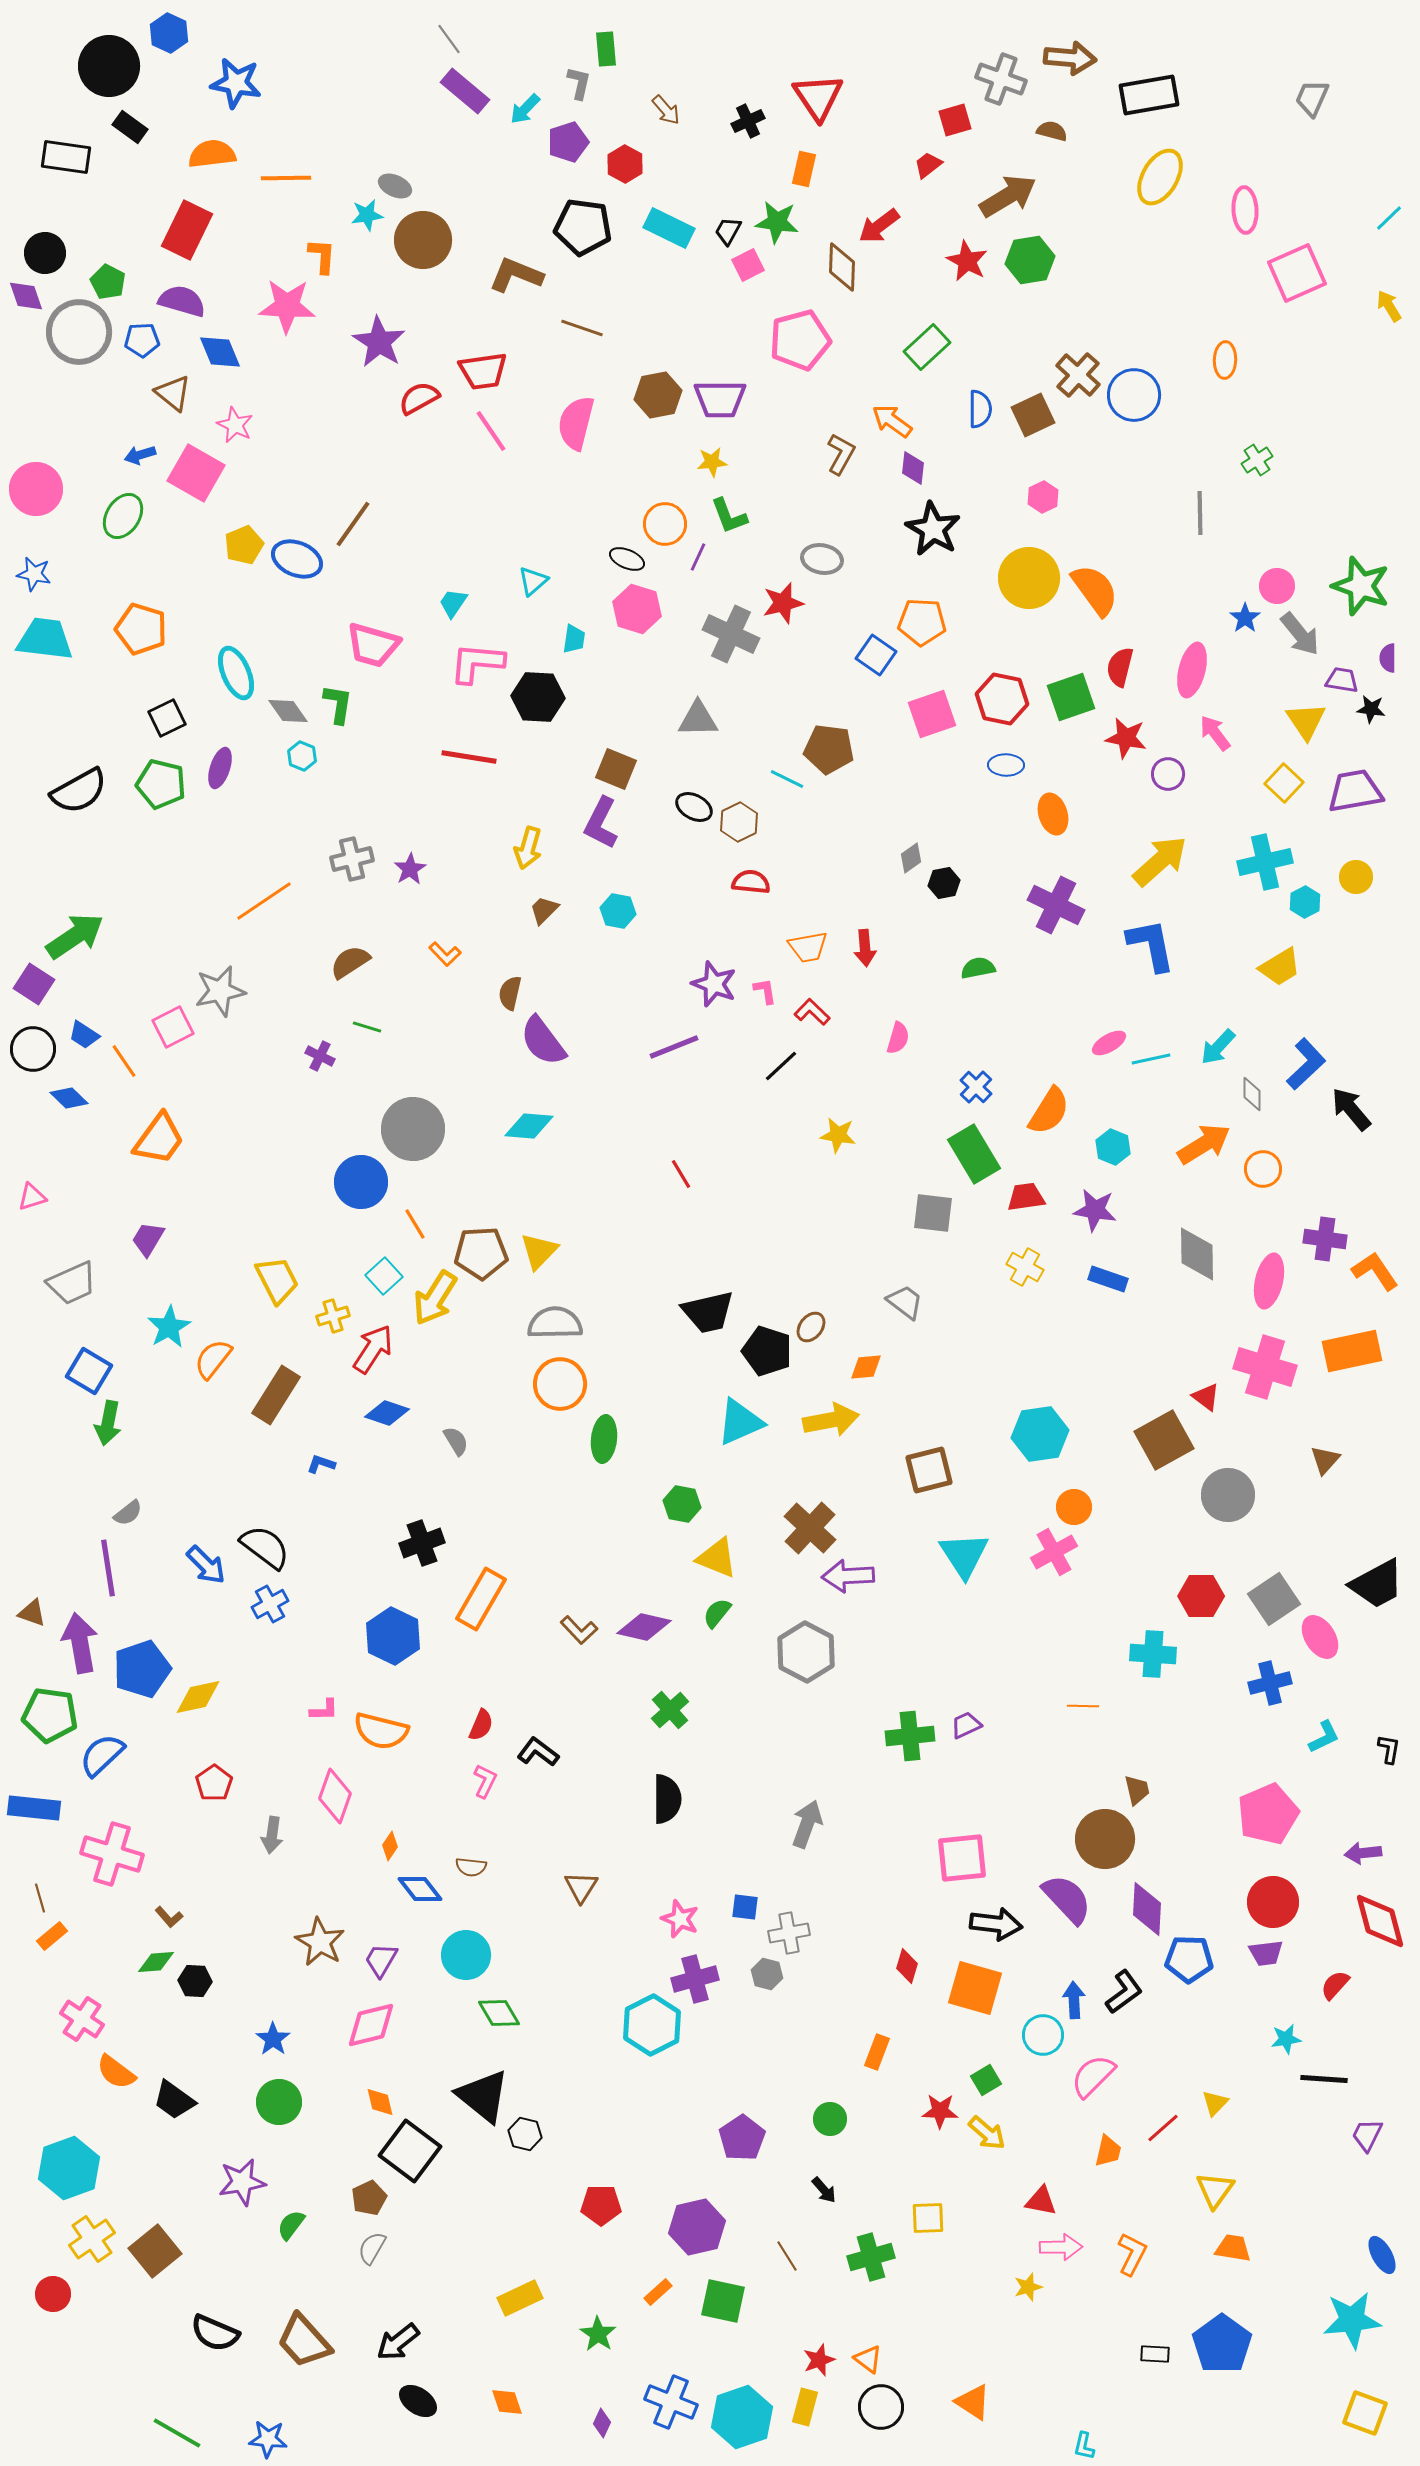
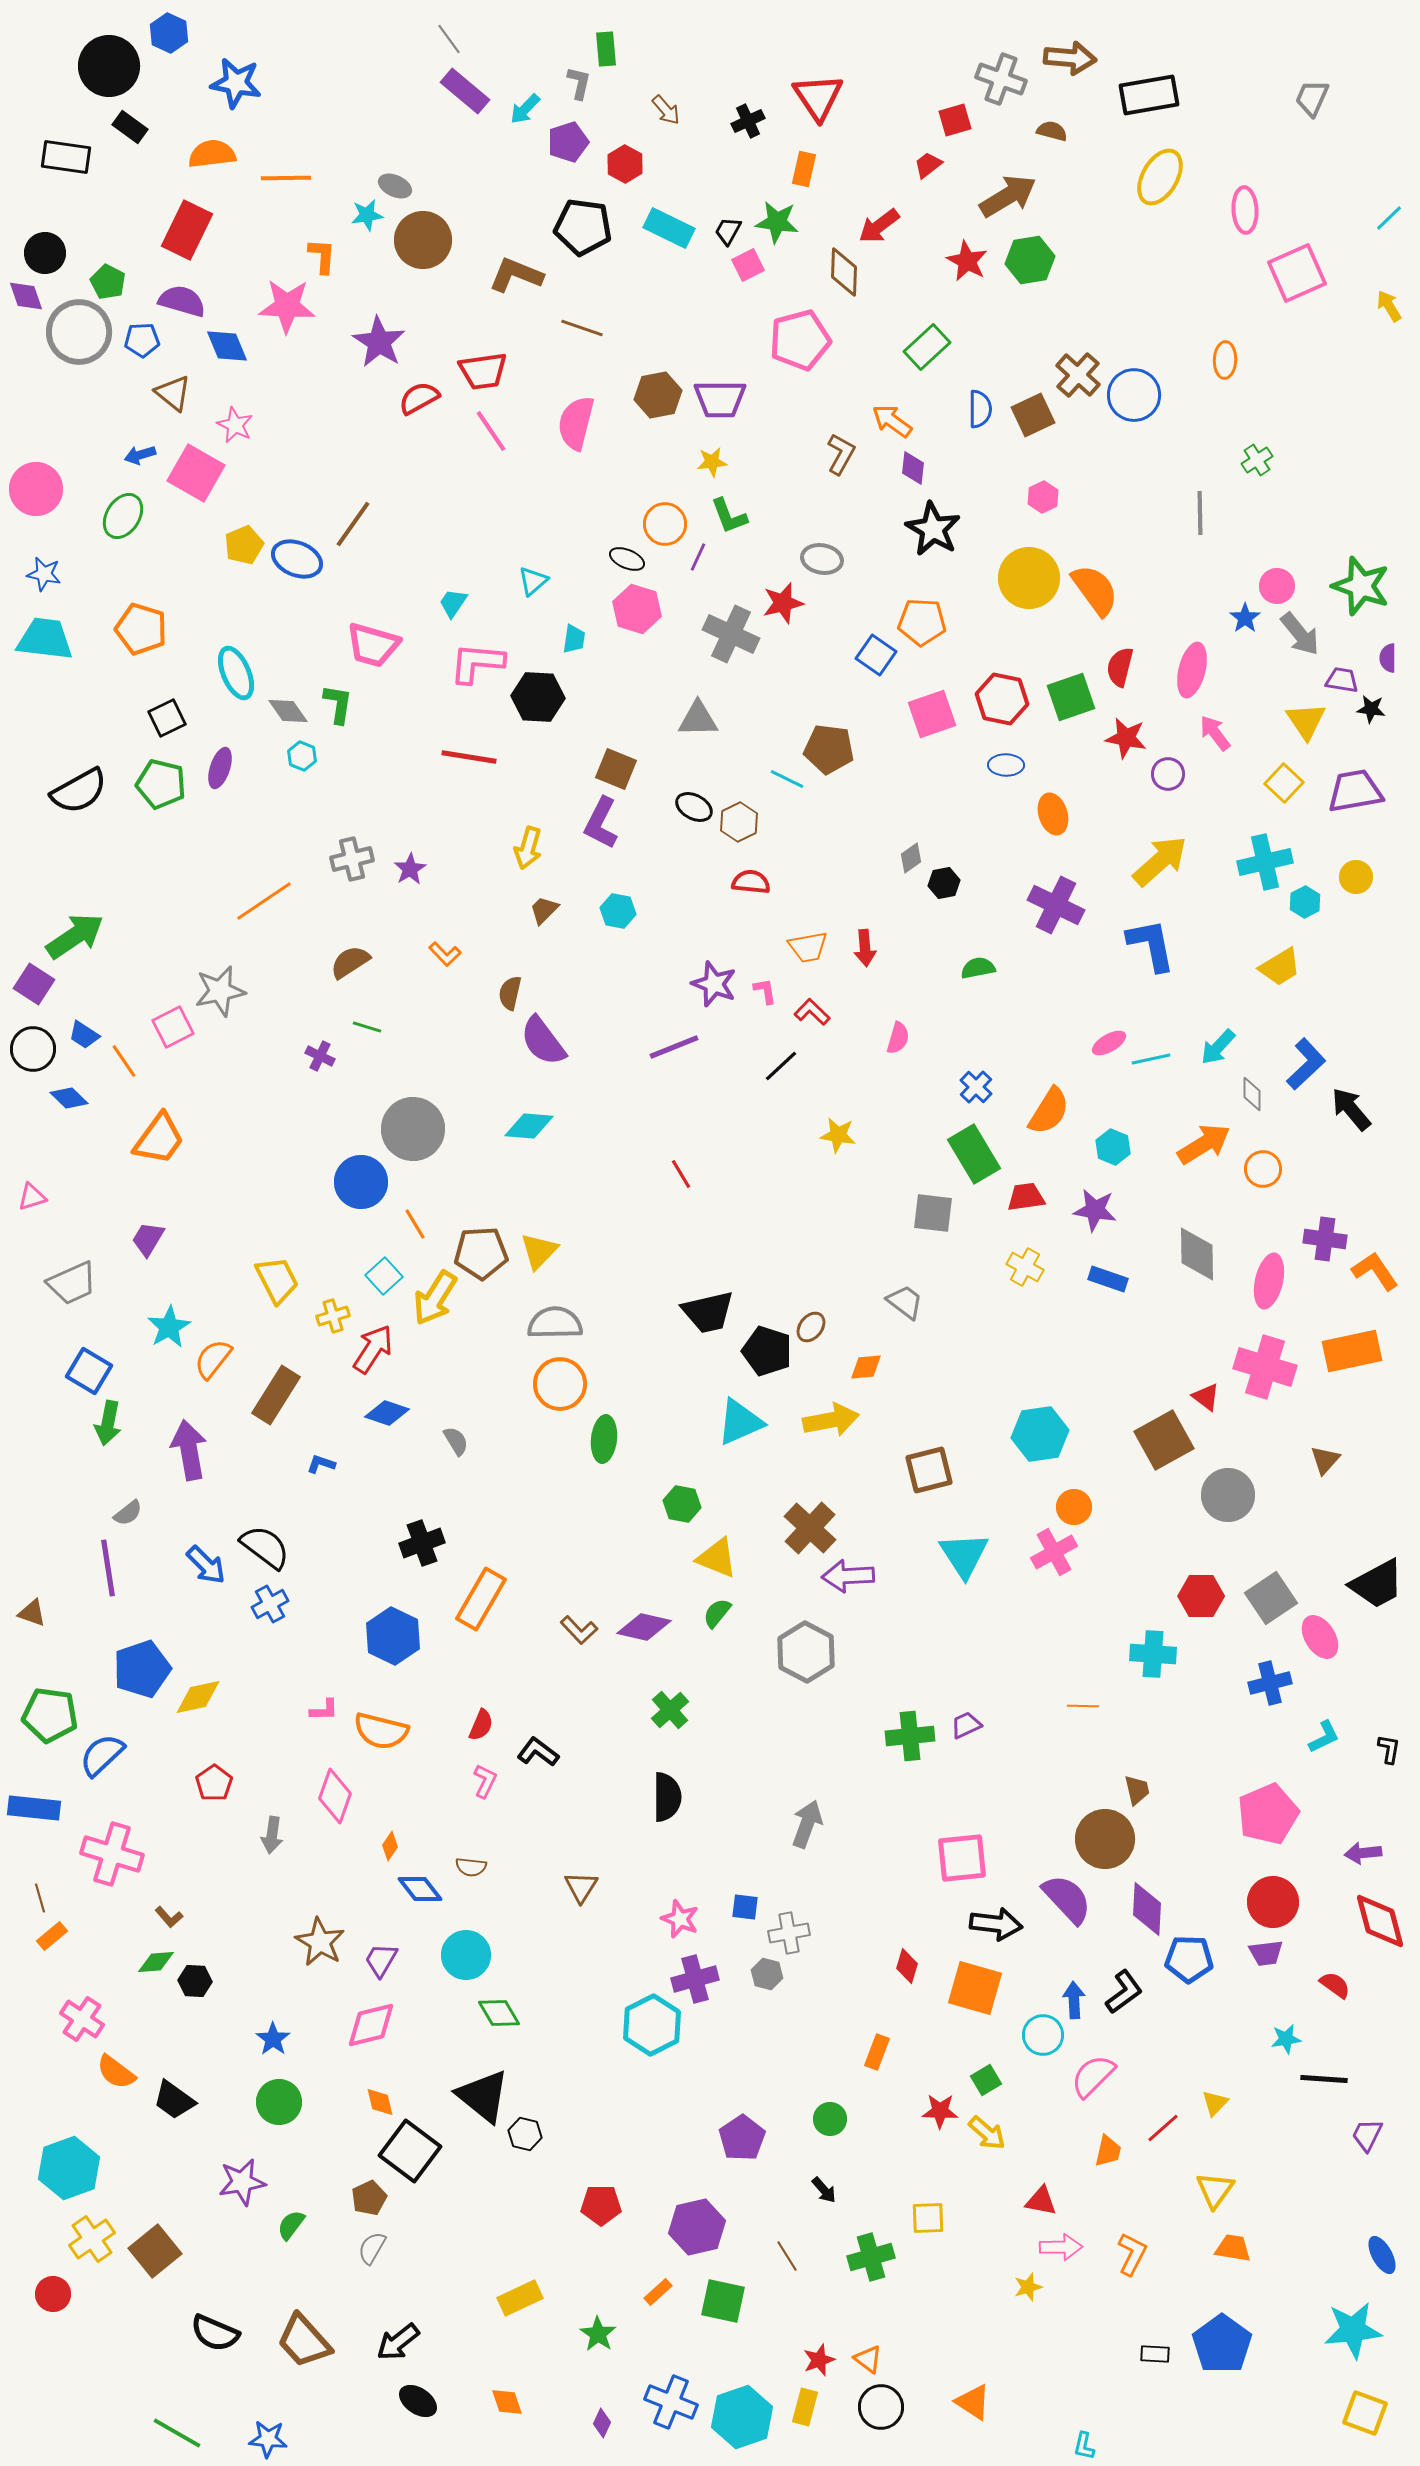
brown diamond at (842, 267): moved 2 px right, 5 px down
blue diamond at (220, 352): moved 7 px right, 6 px up
blue star at (34, 574): moved 10 px right
gray square at (1274, 1599): moved 3 px left, 1 px up
purple arrow at (80, 1643): moved 109 px right, 193 px up
black semicircle at (667, 1799): moved 2 px up
red semicircle at (1335, 1985): rotated 84 degrees clockwise
cyan star at (1352, 2320): moved 1 px right, 10 px down
